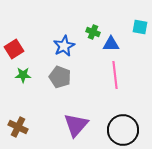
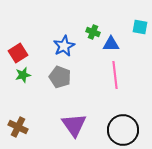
red square: moved 4 px right, 4 px down
green star: rotated 14 degrees counterclockwise
purple triangle: moved 2 px left; rotated 16 degrees counterclockwise
